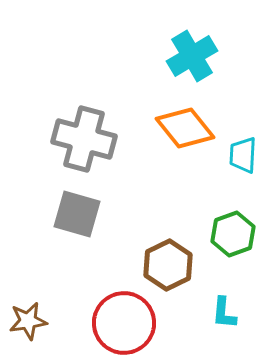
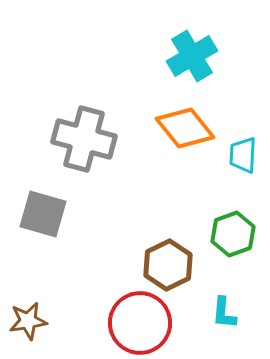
gray square: moved 34 px left
red circle: moved 16 px right
